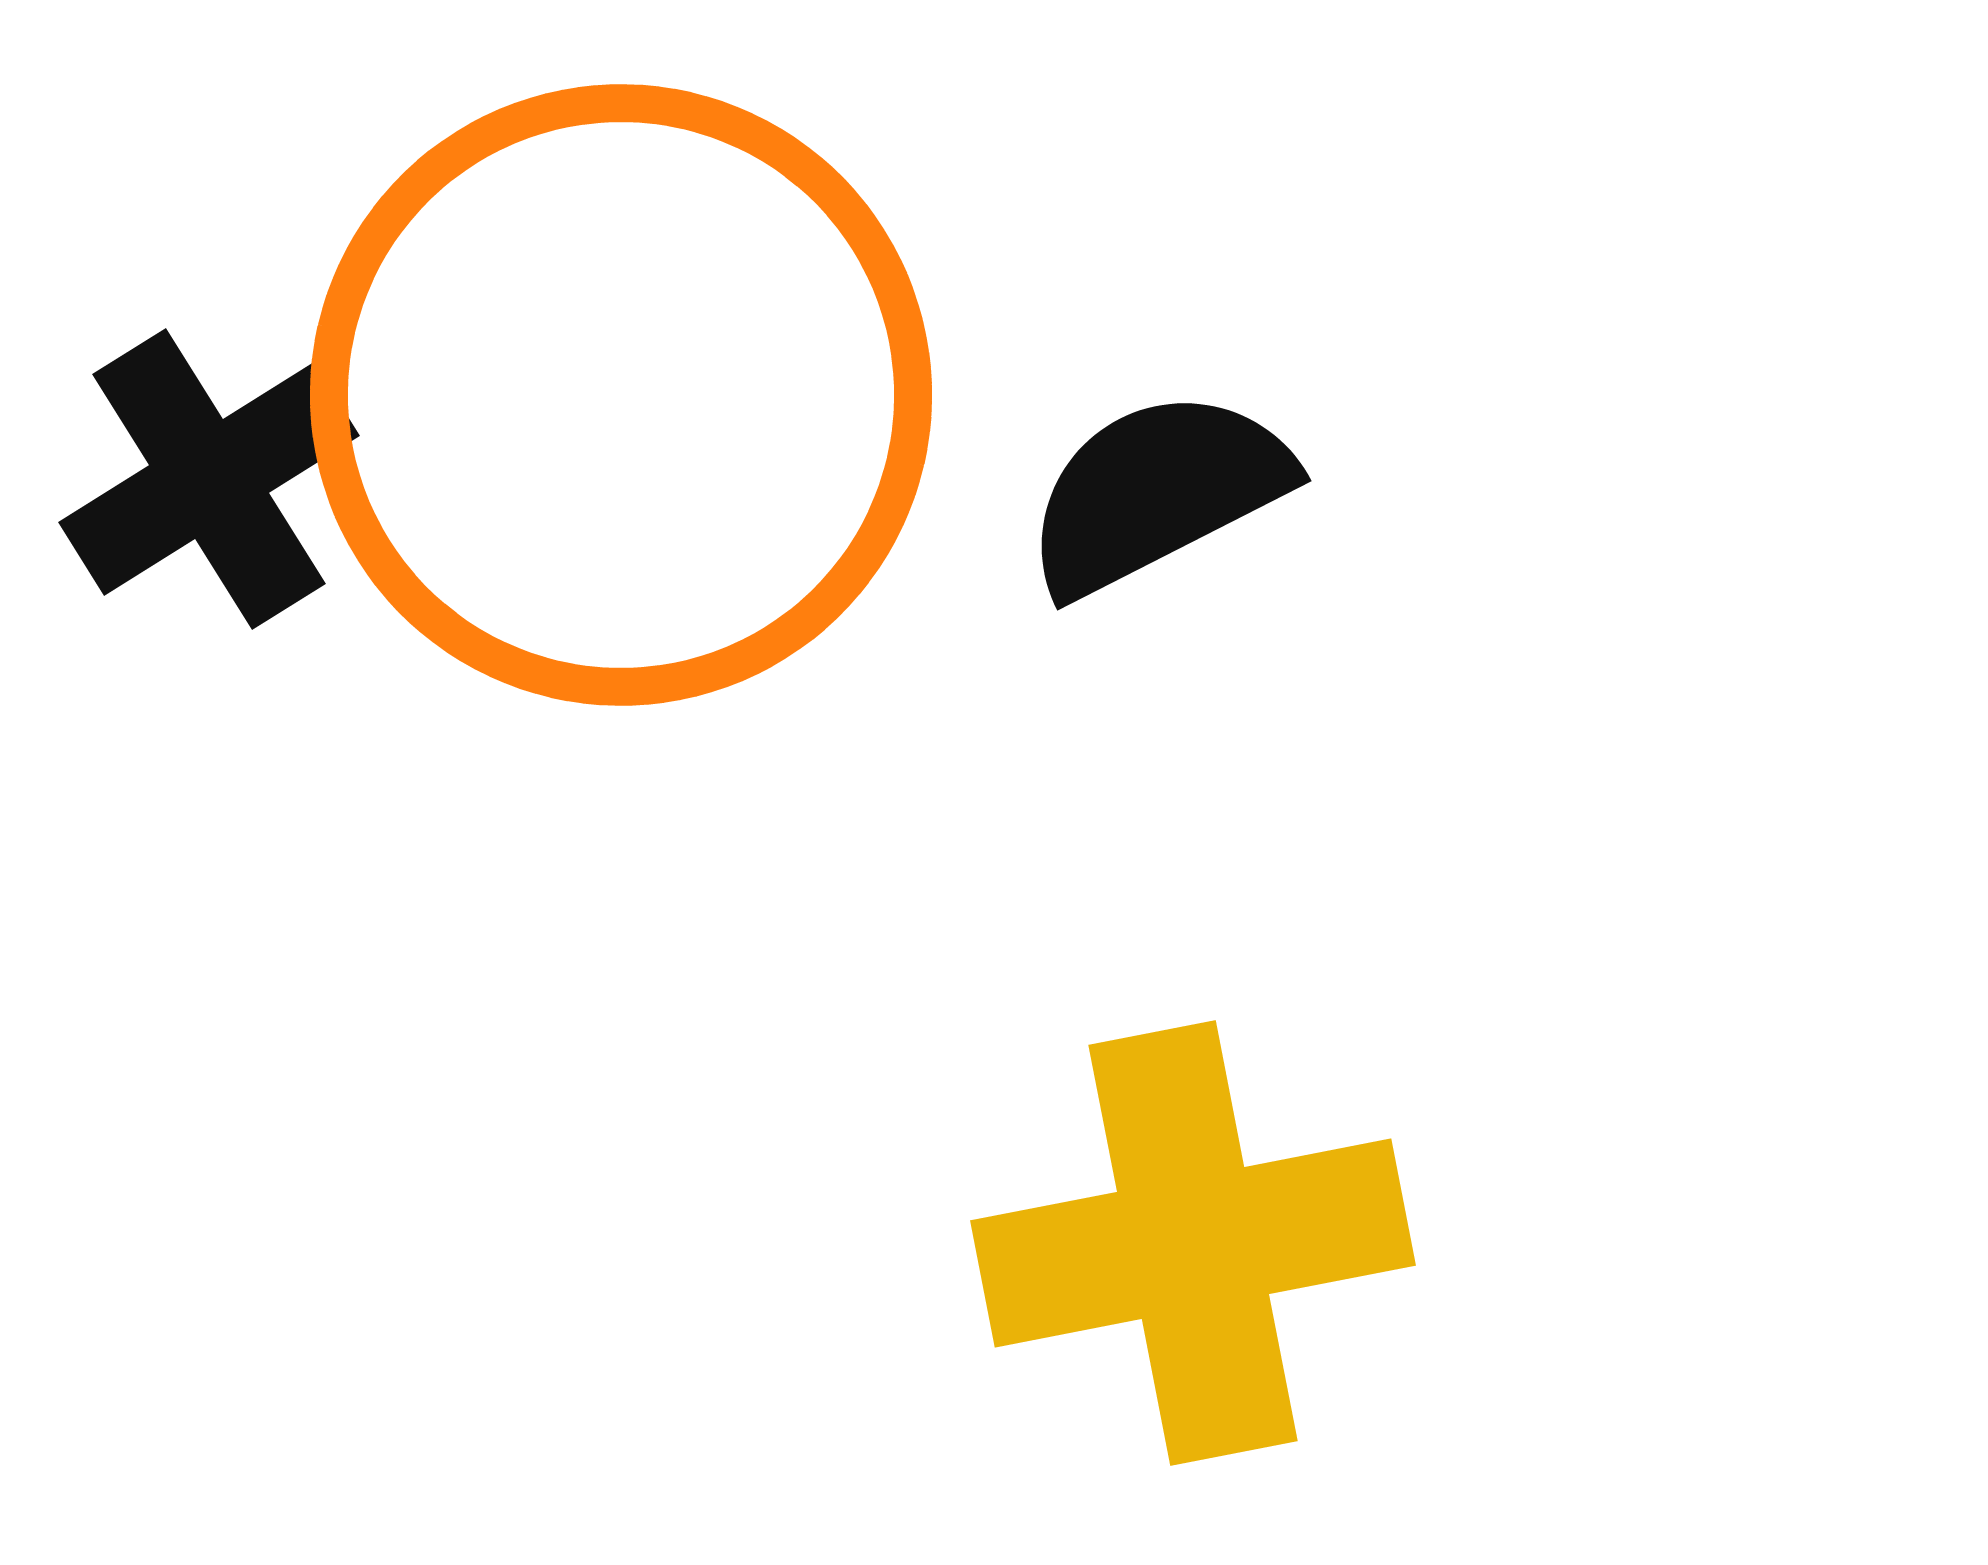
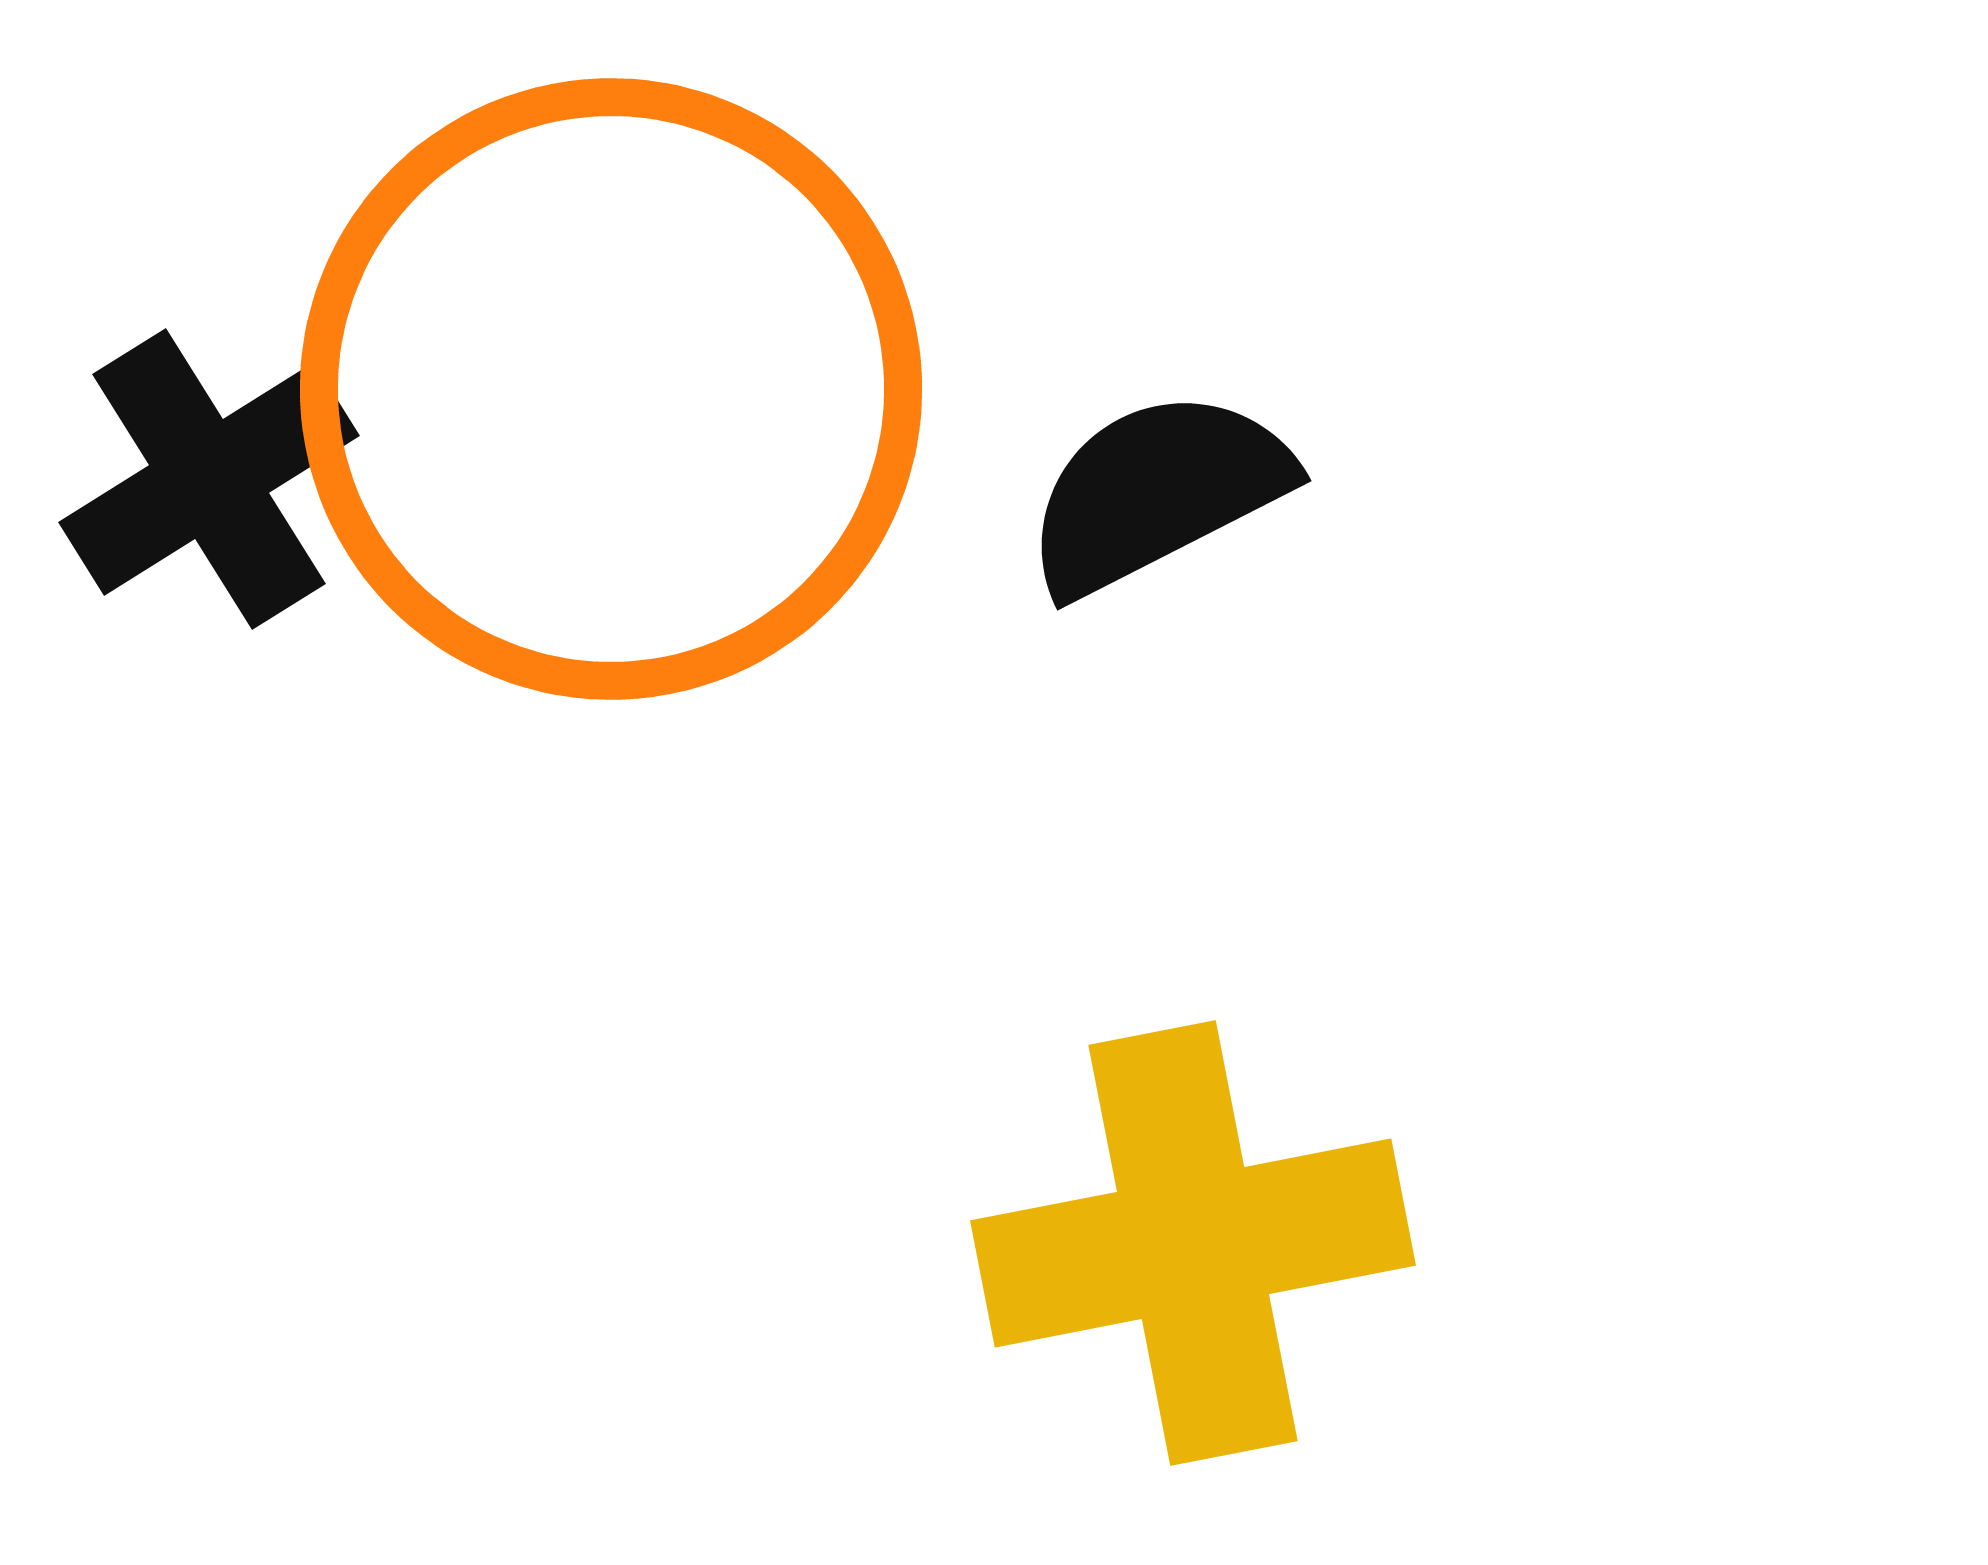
orange circle: moved 10 px left, 6 px up
